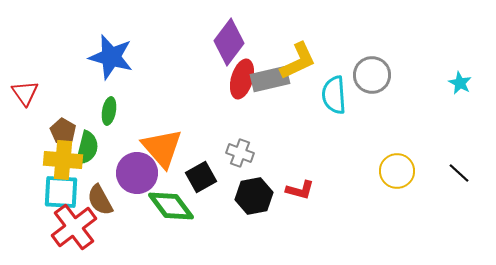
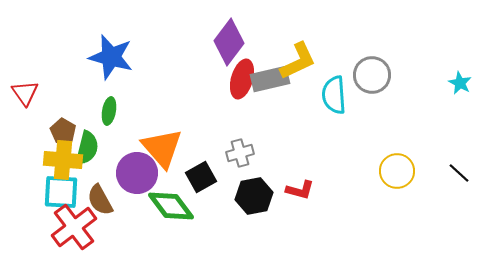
gray cross: rotated 36 degrees counterclockwise
